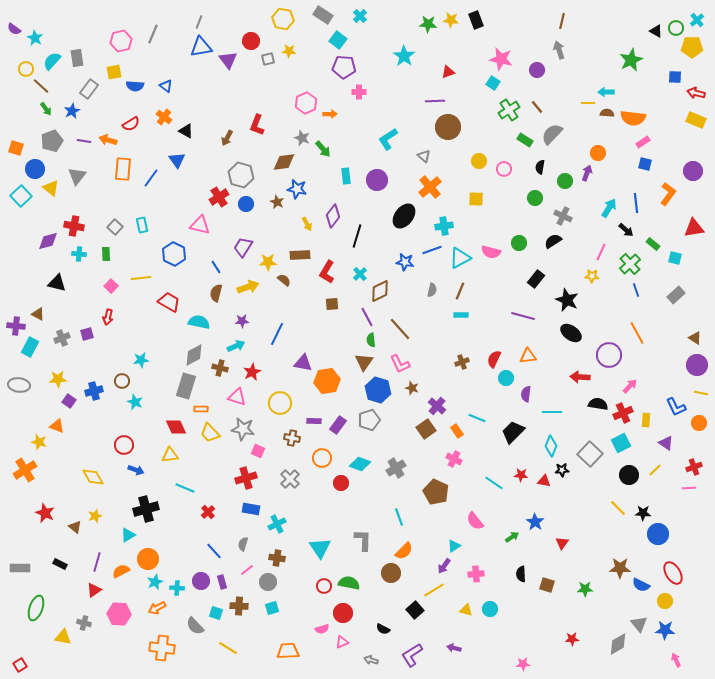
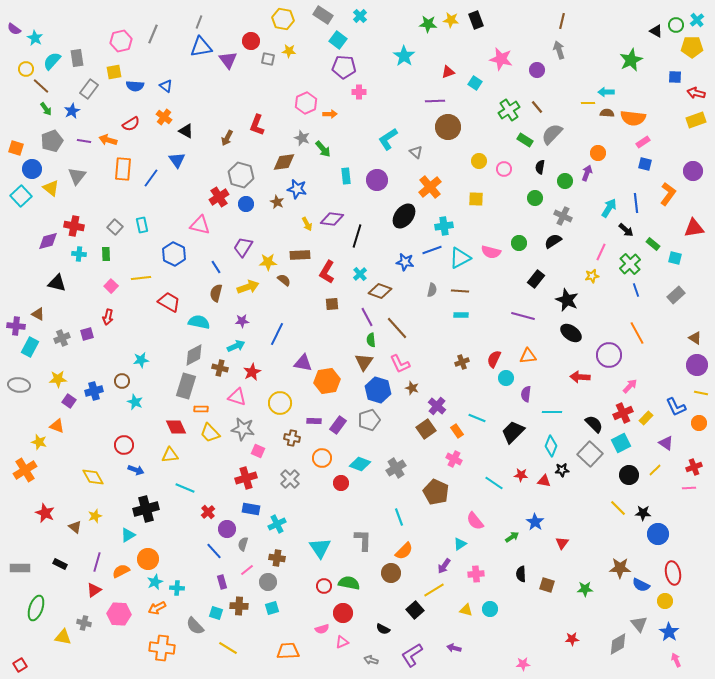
green circle at (676, 28): moved 3 px up
gray square at (268, 59): rotated 24 degrees clockwise
cyan square at (493, 83): moved 18 px left
yellow rectangle at (696, 120): rotated 42 degrees counterclockwise
gray triangle at (424, 156): moved 8 px left, 4 px up
blue circle at (35, 169): moved 3 px left
purple diamond at (333, 216): moved 1 px left, 3 px down; rotated 60 degrees clockwise
yellow star at (592, 276): rotated 16 degrees counterclockwise
brown diamond at (380, 291): rotated 45 degrees clockwise
brown line at (460, 291): rotated 72 degrees clockwise
brown line at (400, 329): moved 3 px left, 1 px up
black semicircle at (598, 404): moved 4 px left, 20 px down; rotated 36 degrees clockwise
yellow rectangle at (646, 420): moved 2 px up; rotated 40 degrees clockwise
cyan triangle at (454, 546): moved 6 px right, 2 px up
red ellipse at (673, 573): rotated 20 degrees clockwise
purple circle at (201, 581): moved 26 px right, 52 px up
blue star at (665, 630): moved 4 px right, 2 px down; rotated 30 degrees clockwise
